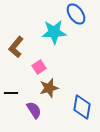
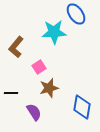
purple semicircle: moved 2 px down
